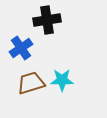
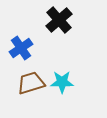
black cross: moved 12 px right; rotated 32 degrees counterclockwise
cyan star: moved 2 px down
